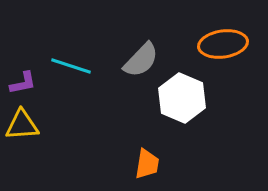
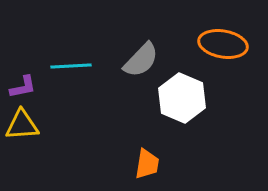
orange ellipse: rotated 18 degrees clockwise
cyan line: rotated 21 degrees counterclockwise
purple L-shape: moved 4 px down
